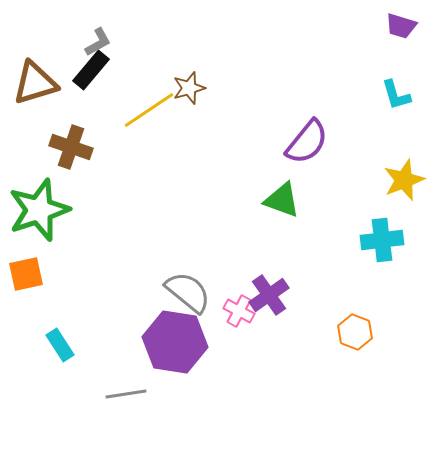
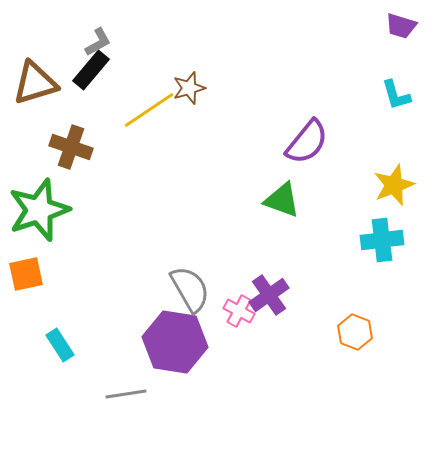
yellow star: moved 10 px left, 5 px down
gray semicircle: moved 2 px right, 3 px up; rotated 21 degrees clockwise
